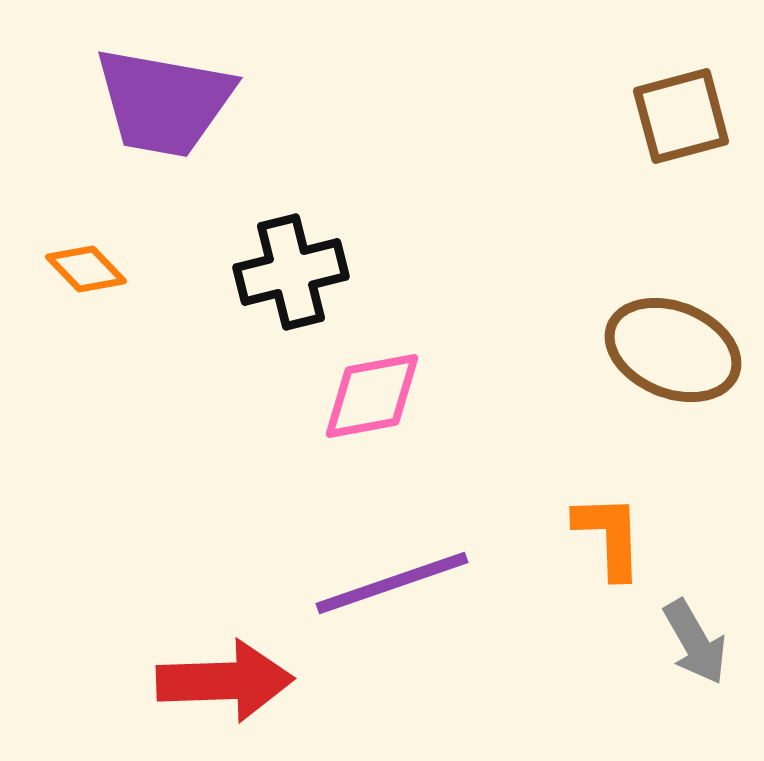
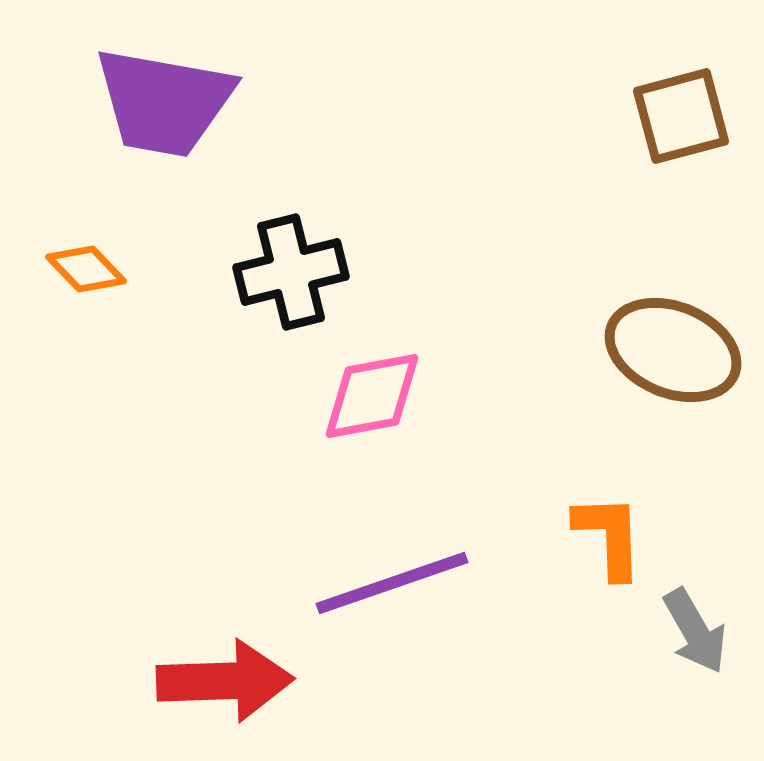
gray arrow: moved 11 px up
